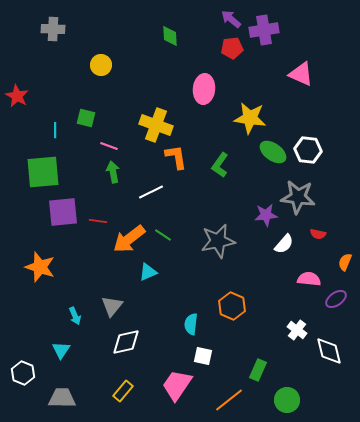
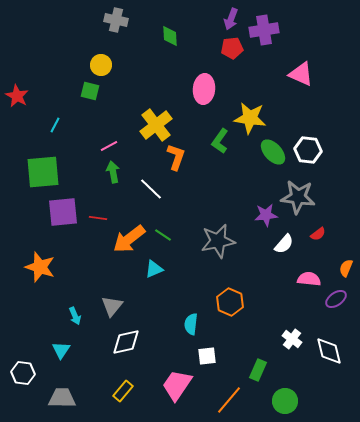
purple arrow at (231, 19): rotated 110 degrees counterclockwise
gray cross at (53, 29): moved 63 px right, 9 px up; rotated 10 degrees clockwise
green square at (86, 118): moved 4 px right, 27 px up
yellow cross at (156, 125): rotated 32 degrees clockwise
cyan line at (55, 130): moved 5 px up; rotated 28 degrees clockwise
pink line at (109, 146): rotated 48 degrees counterclockwise
green ellipse at (273, 152): rotated 12 degrees clockwise
orange L-shape at (176, 157): rotated 28 degrees clockwise
green L-shape at (220, 165): moved 24 px up
white line at (151, 192): moved 3 px up; rotated 70 degrees clockwise
red line at (98, 221): moved 3 px up
red semicircle at (318, 234): rotated 49 degrees counterclockwise
orange semicircle at (345, 262): moved 1 px right, 6 px down
cyan triangle at (148, 272): moved 6 px right, 3 px up
orange hexagon at (232, 306): moved 2 px left, 4 px up
white cross at (297, 330): moved 5 px left, 9 px down
white square at (203, 356): moved 4 px right; rotated 18 degrees counterclockwise
white hexagon at (23, 373): rotated 15 degrees counterclockwise
orange line at (229, 400): rotated 12 degrees counterclockwise
green circle at (287, 400): moved 2 px left, 1 px down
